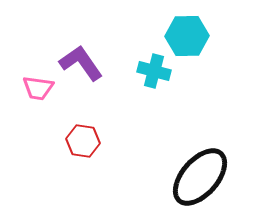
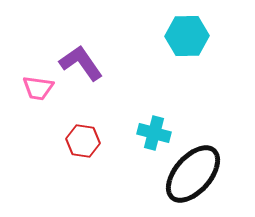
cyan cross: moved 62 px down
black ellipse: moved 7 px left, 3 px up
